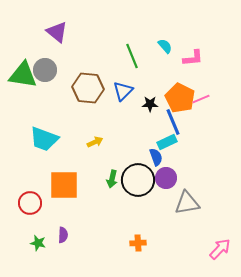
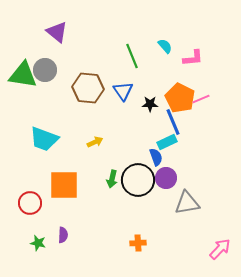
blue triangle: rotated 20 degrees counterclockwise
